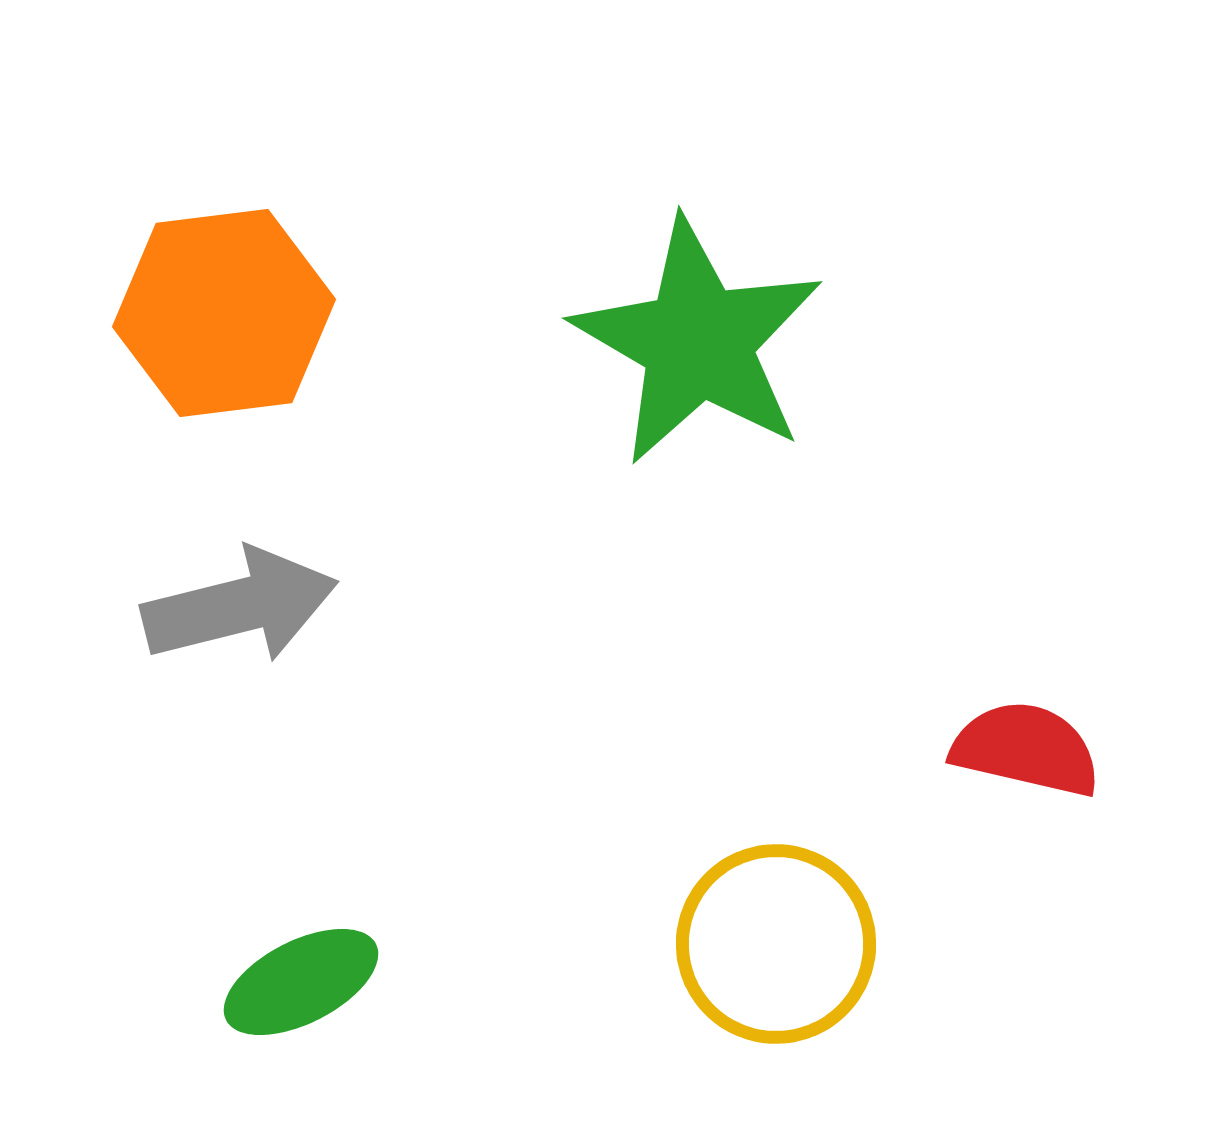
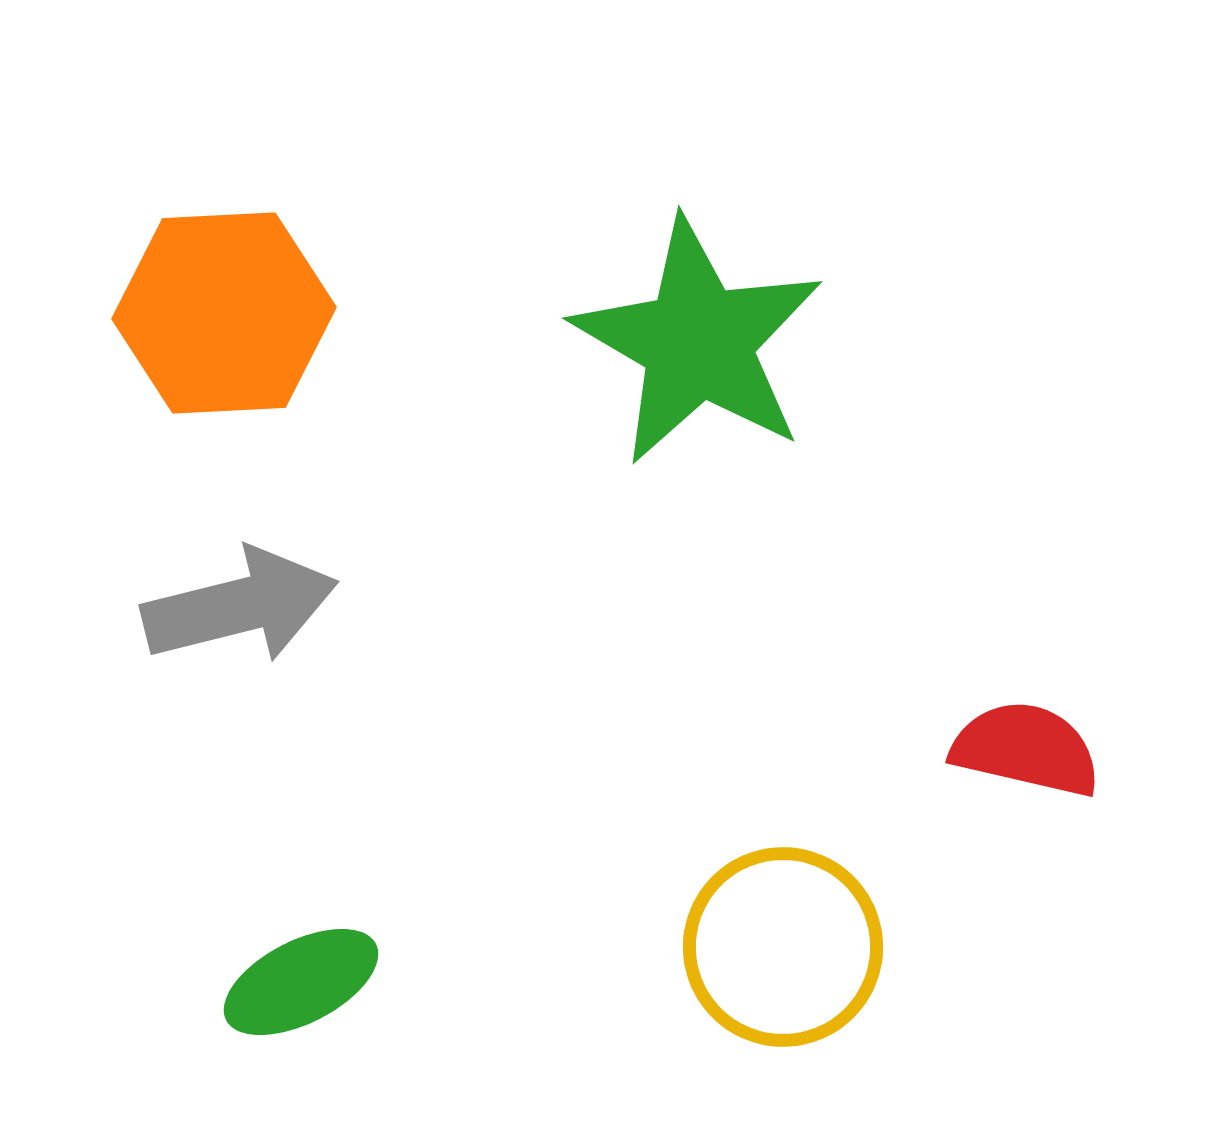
orange hexagon: rotated 4 degrees clockwise
yellow circle: moved 7 px right, 3 px down
